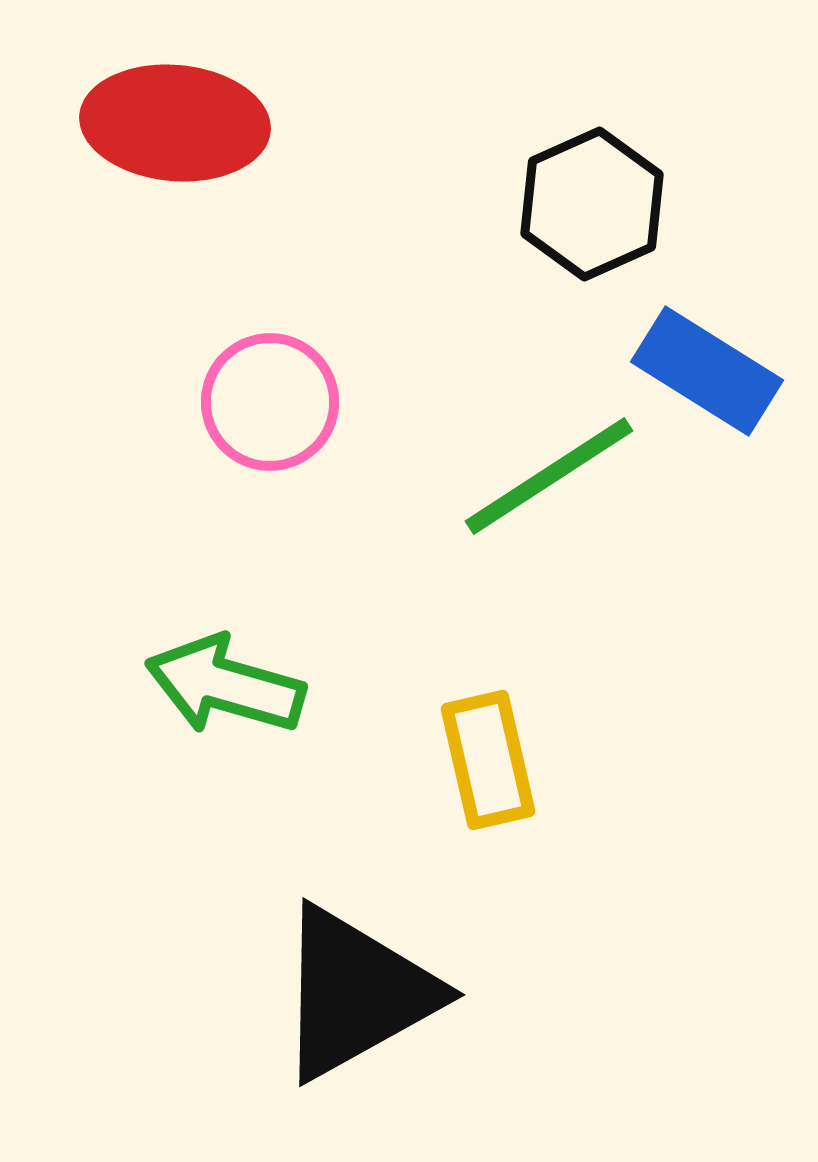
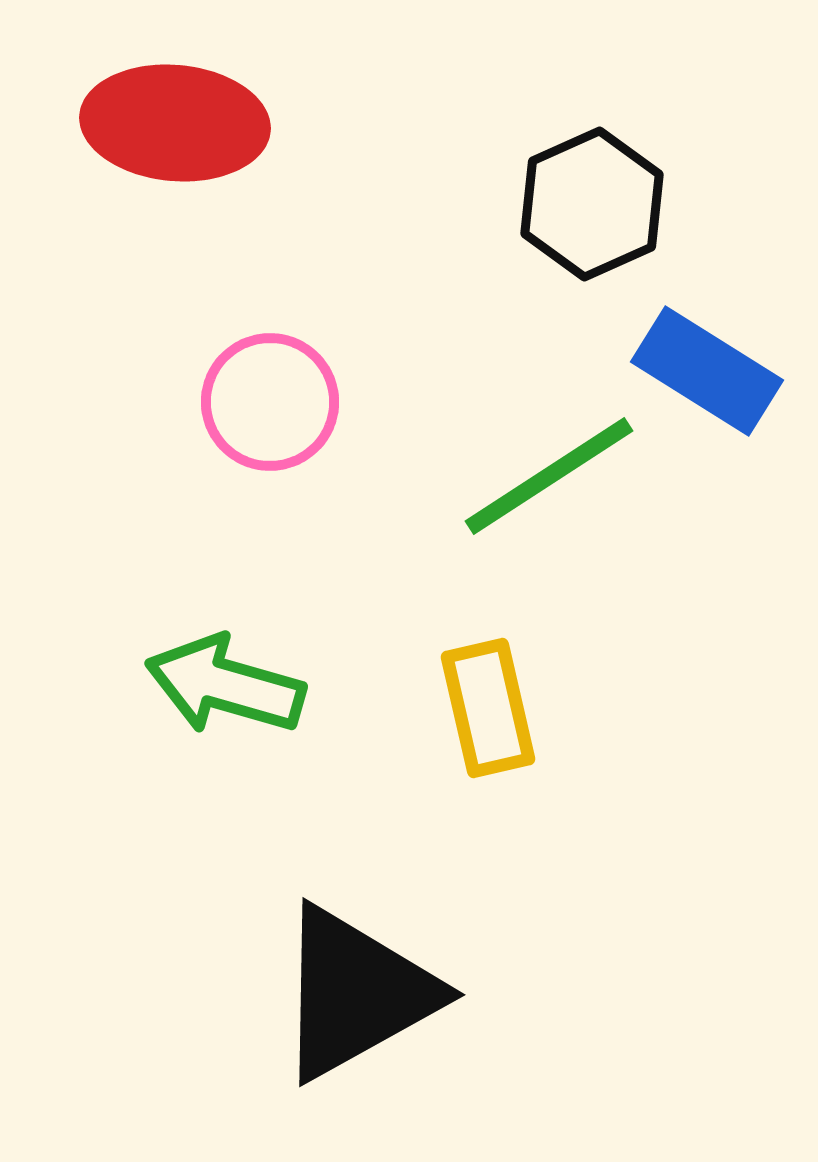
yellow rectangle: moved 52 px up
